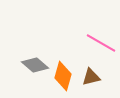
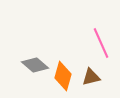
pink line: rotated 36 degrees clockwise
